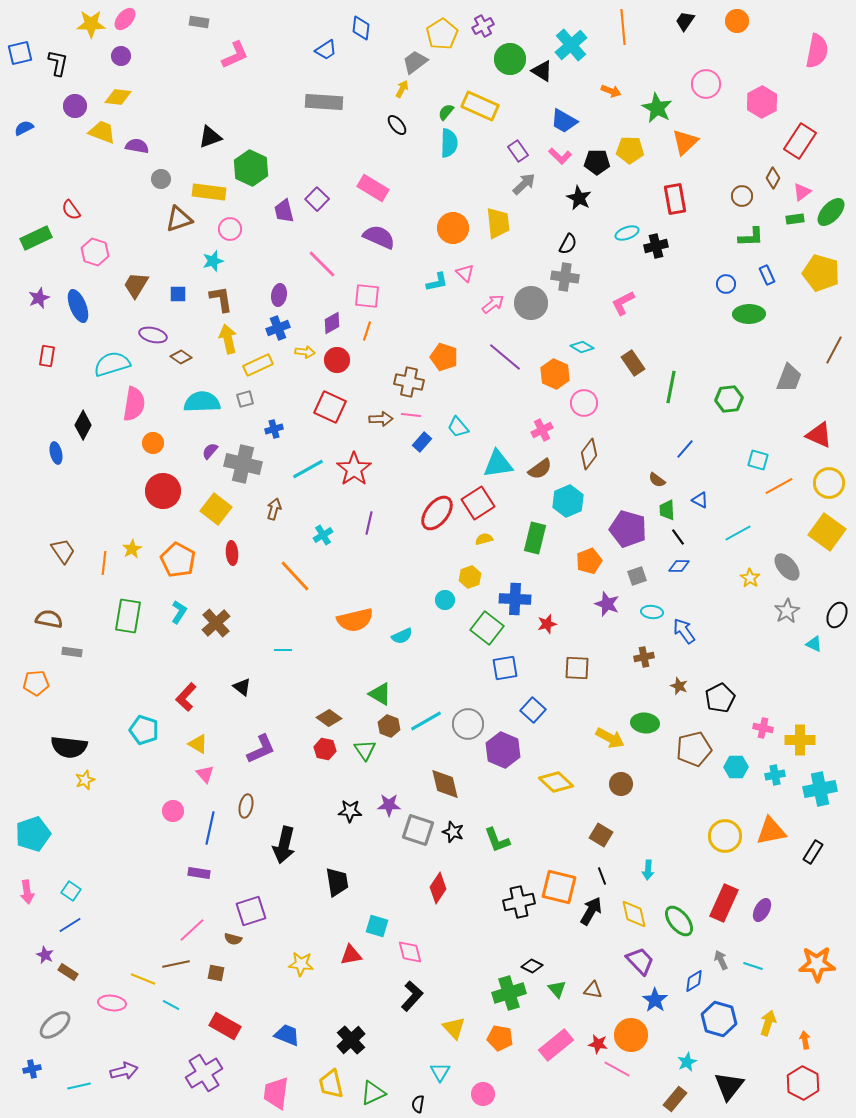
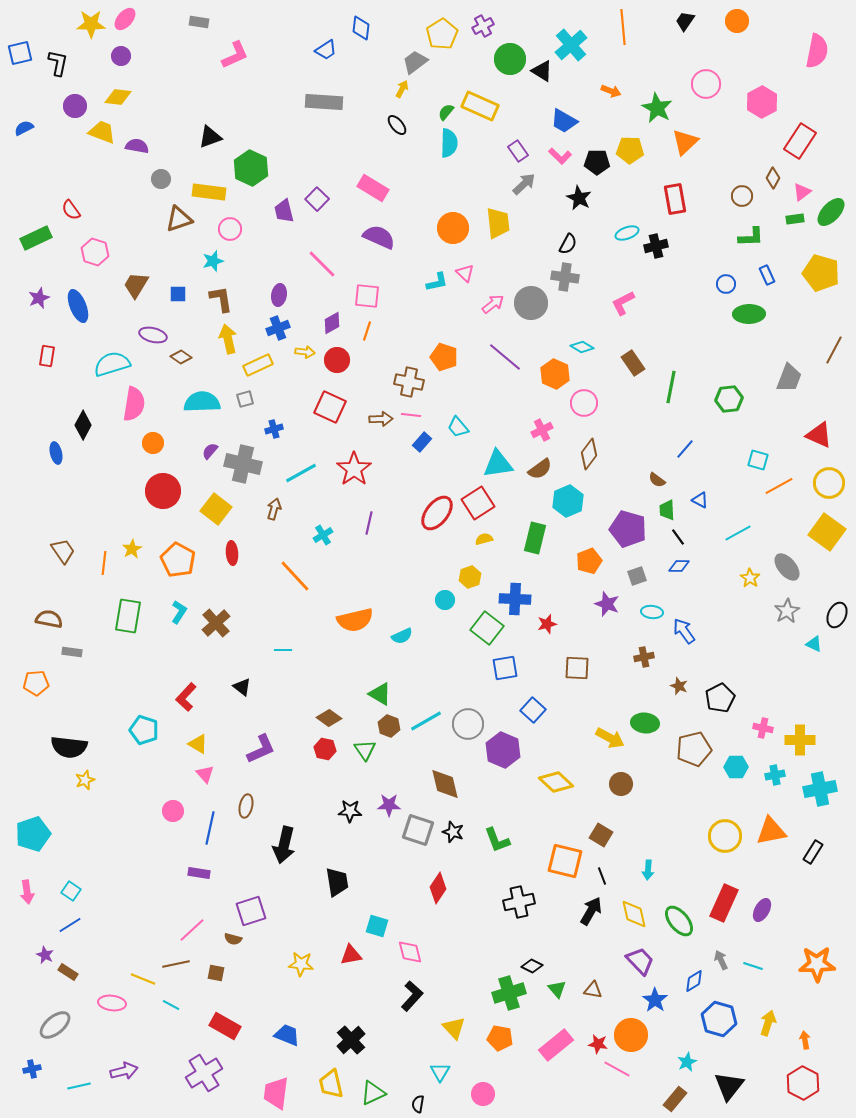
cyan line at (308, 469): moved 7 px left, 4 px down
orange square at (559, 887): moved 6 px right, 26 px up
